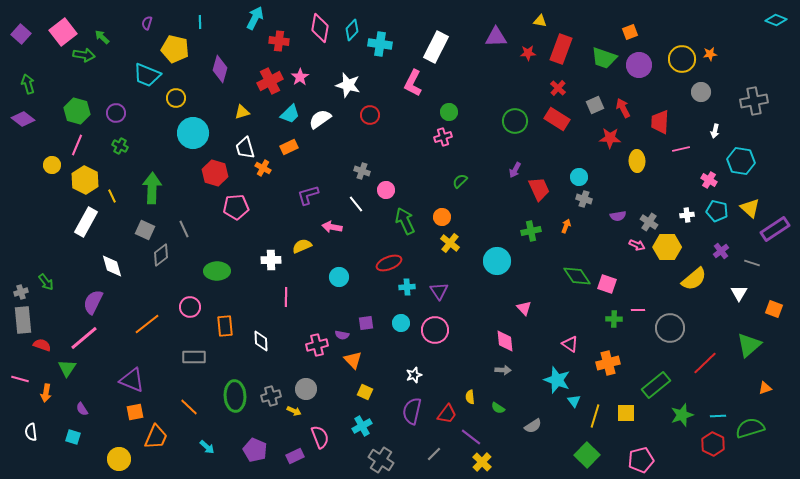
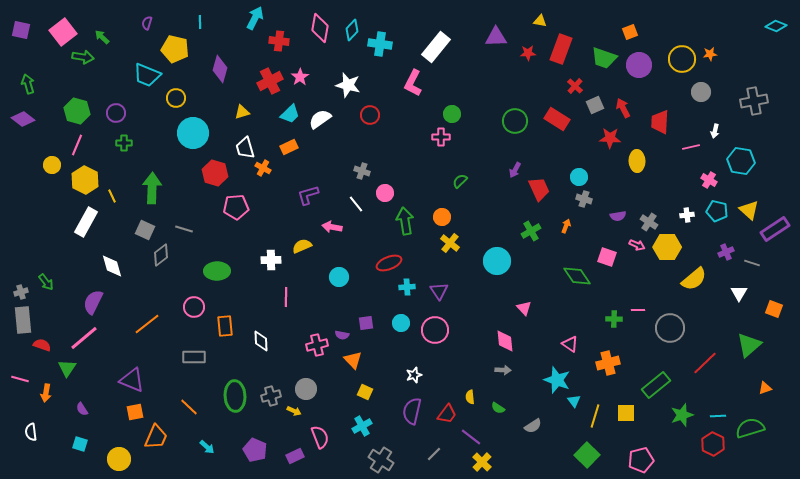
cyan diamond at (776, 20): moved 6 px down
purple square at (21, 34): moved 4 px up; rotated 30 degrees counterclockwise
white rectangle at (436, 47): rotated 12 degrees clockwise
green arrow at (84, 55): moved 1 px left, 2 px down
red cross at (558, 88): moved 17 px right, 2 px up
green circle at (449, 112): moved 3 px right, 2 px down
pink cross at (443, 137): moved 2 px left; rotated 18 degrees clockwise
green cross at (120, 146): moved 4 px right, 3 px up; rotated 28 degrees counterclockwise
pink line at (681, 149): moved 10 px right, 2 px up
pink circle at (386, 190): moved 1 px left, 3 px down
yellow triangle at (750, 208): moved 1 px left, 2 px down
green arrow at (405, 221): rotated 16 degrees clockwise
gray line at (184, 229): rotated 48 degrees counterclockwise
green cross at (531, 231): rotated 18 degrees counterclockwise
purple cross at (721, 251): moved 5 px right, 1 px down; rotated 14 degrees clockwise
pink square at (607, 284): moved 27 px up
pink circle at (190, 307): moved 4 px right
cyan square at (73, 437): moved 7 px right, 7 px down
